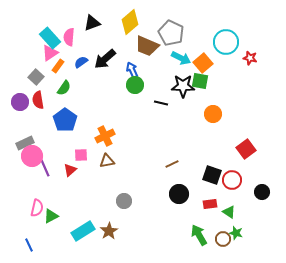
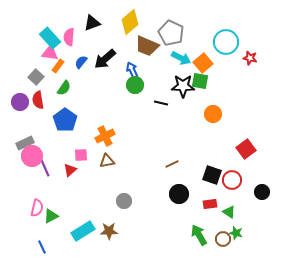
pink triangle at (50, 53): rotated 42 degrees clockwise
blue semicircle at (81, 62): rotated 16 degrees counterclockwise
brown star at (109, 231): rotated 30 degrees clockwise
blue line at (29, 245): moved 13 px right, 2 px down
